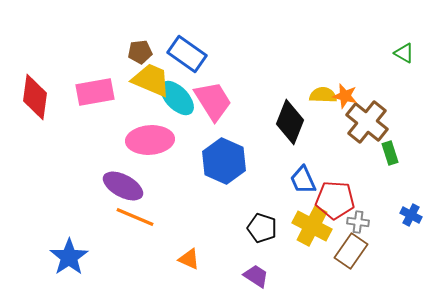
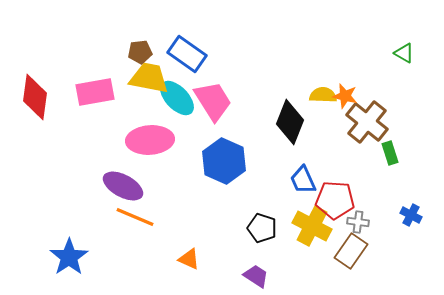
yellow trapezoid: moved 2 px left, 2 px up; rotated 12 degrees counterclockwise
